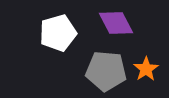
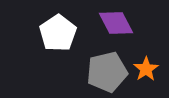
white pentagon: rotated 18 degrees counterclockwise
gray pentagon: moved 1 px right, 1 px down; rotated 18 degrees counterclockwise
